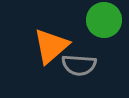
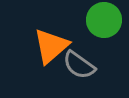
gray semicircle: rotated 32 degrees clockwise
